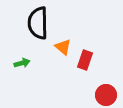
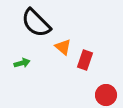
black semicircle: moved 2 px left; rotated 44 degrees counterclockwise
